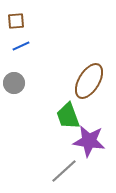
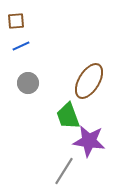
gray circle: moved 14 px right
gray line: rotated 16 degrees counterclockwise
